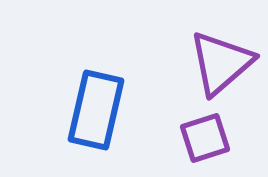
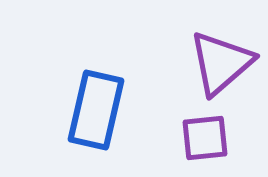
purple square: rotated 12 degrees clockwise
